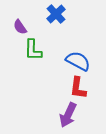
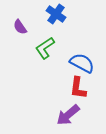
blue cross: rotated 12 degrees counterclockwise
green L-shape: moved 12 px right, 2 px up; rotated 55 degrees clockwise
blue semicircle: moved 4 px right, 2 px down
purple arrow: rotated 25 degrees clockwise
